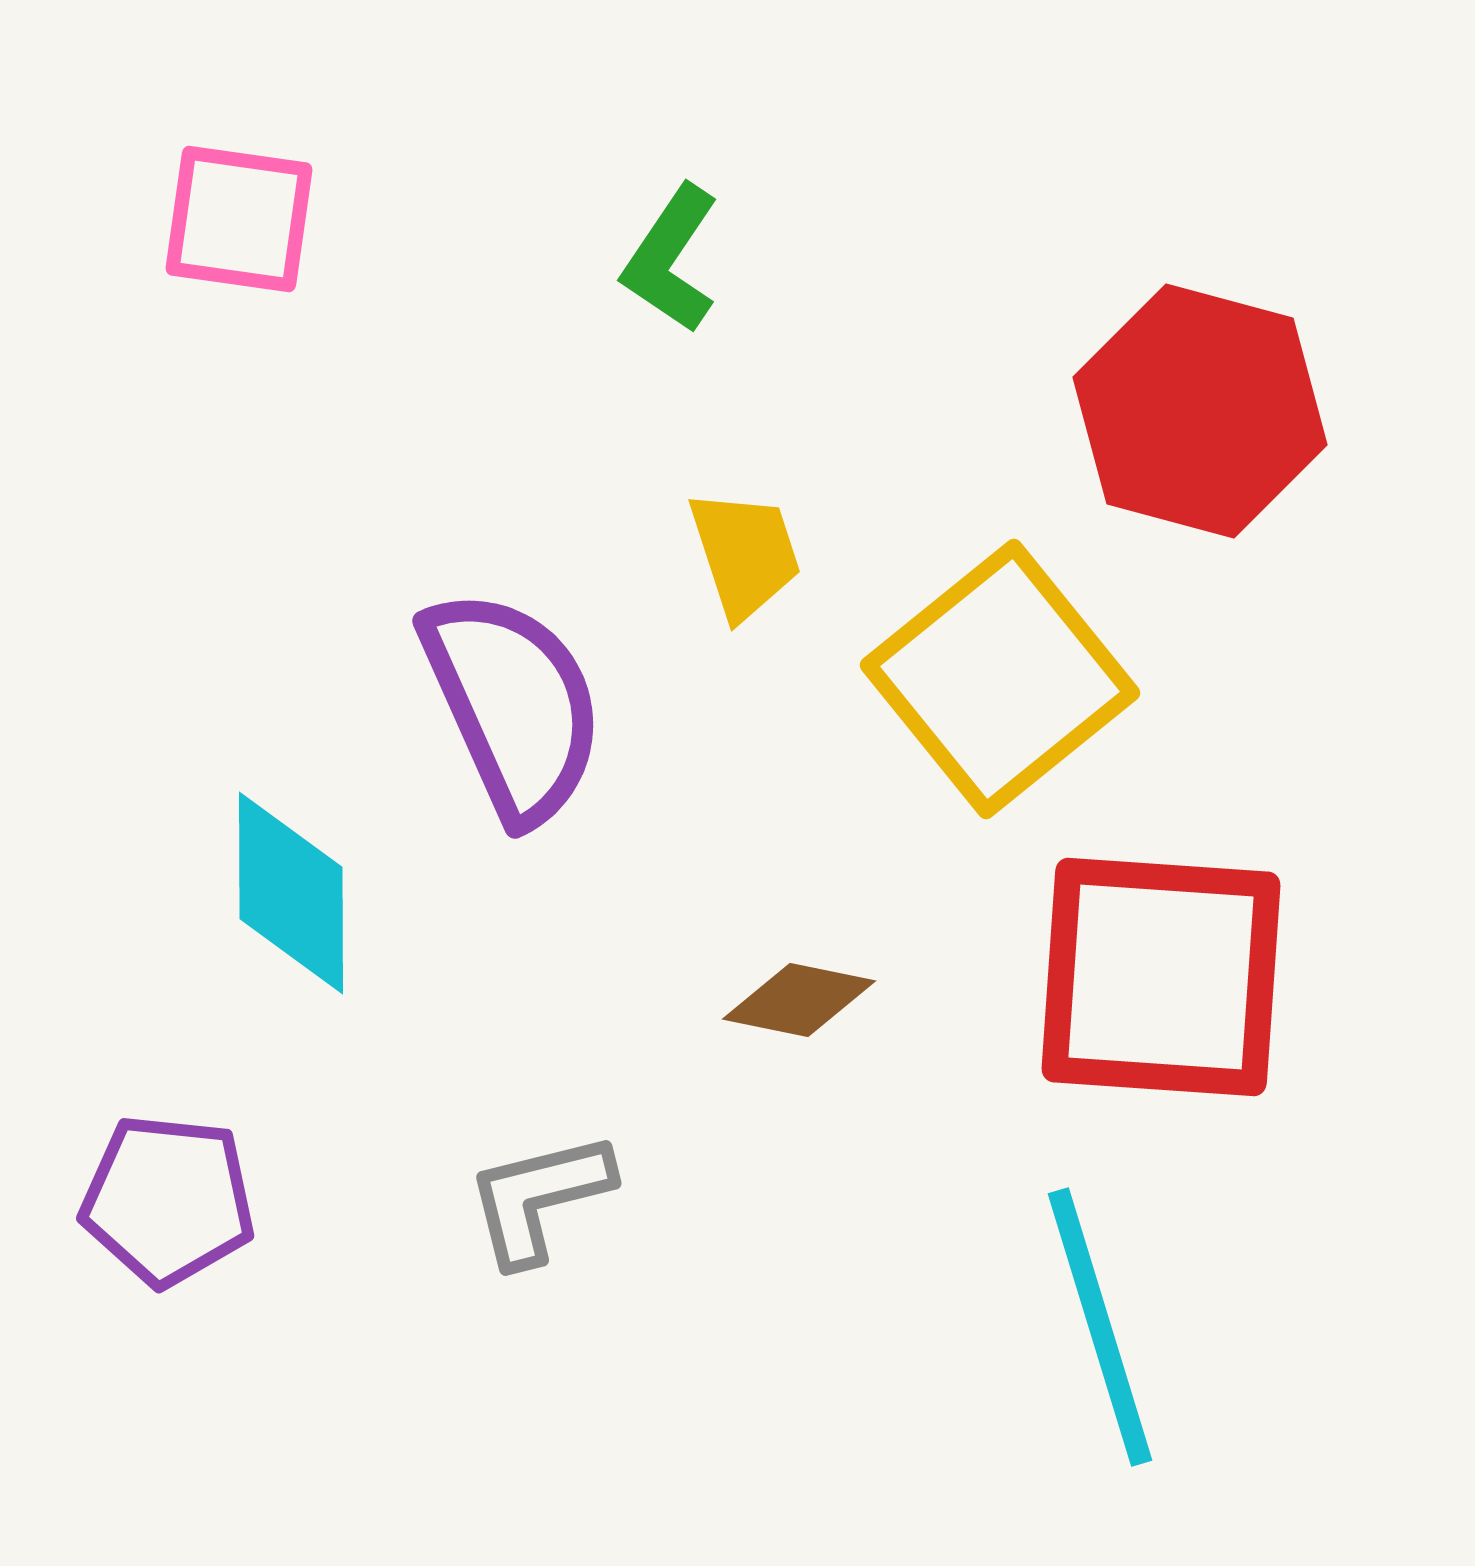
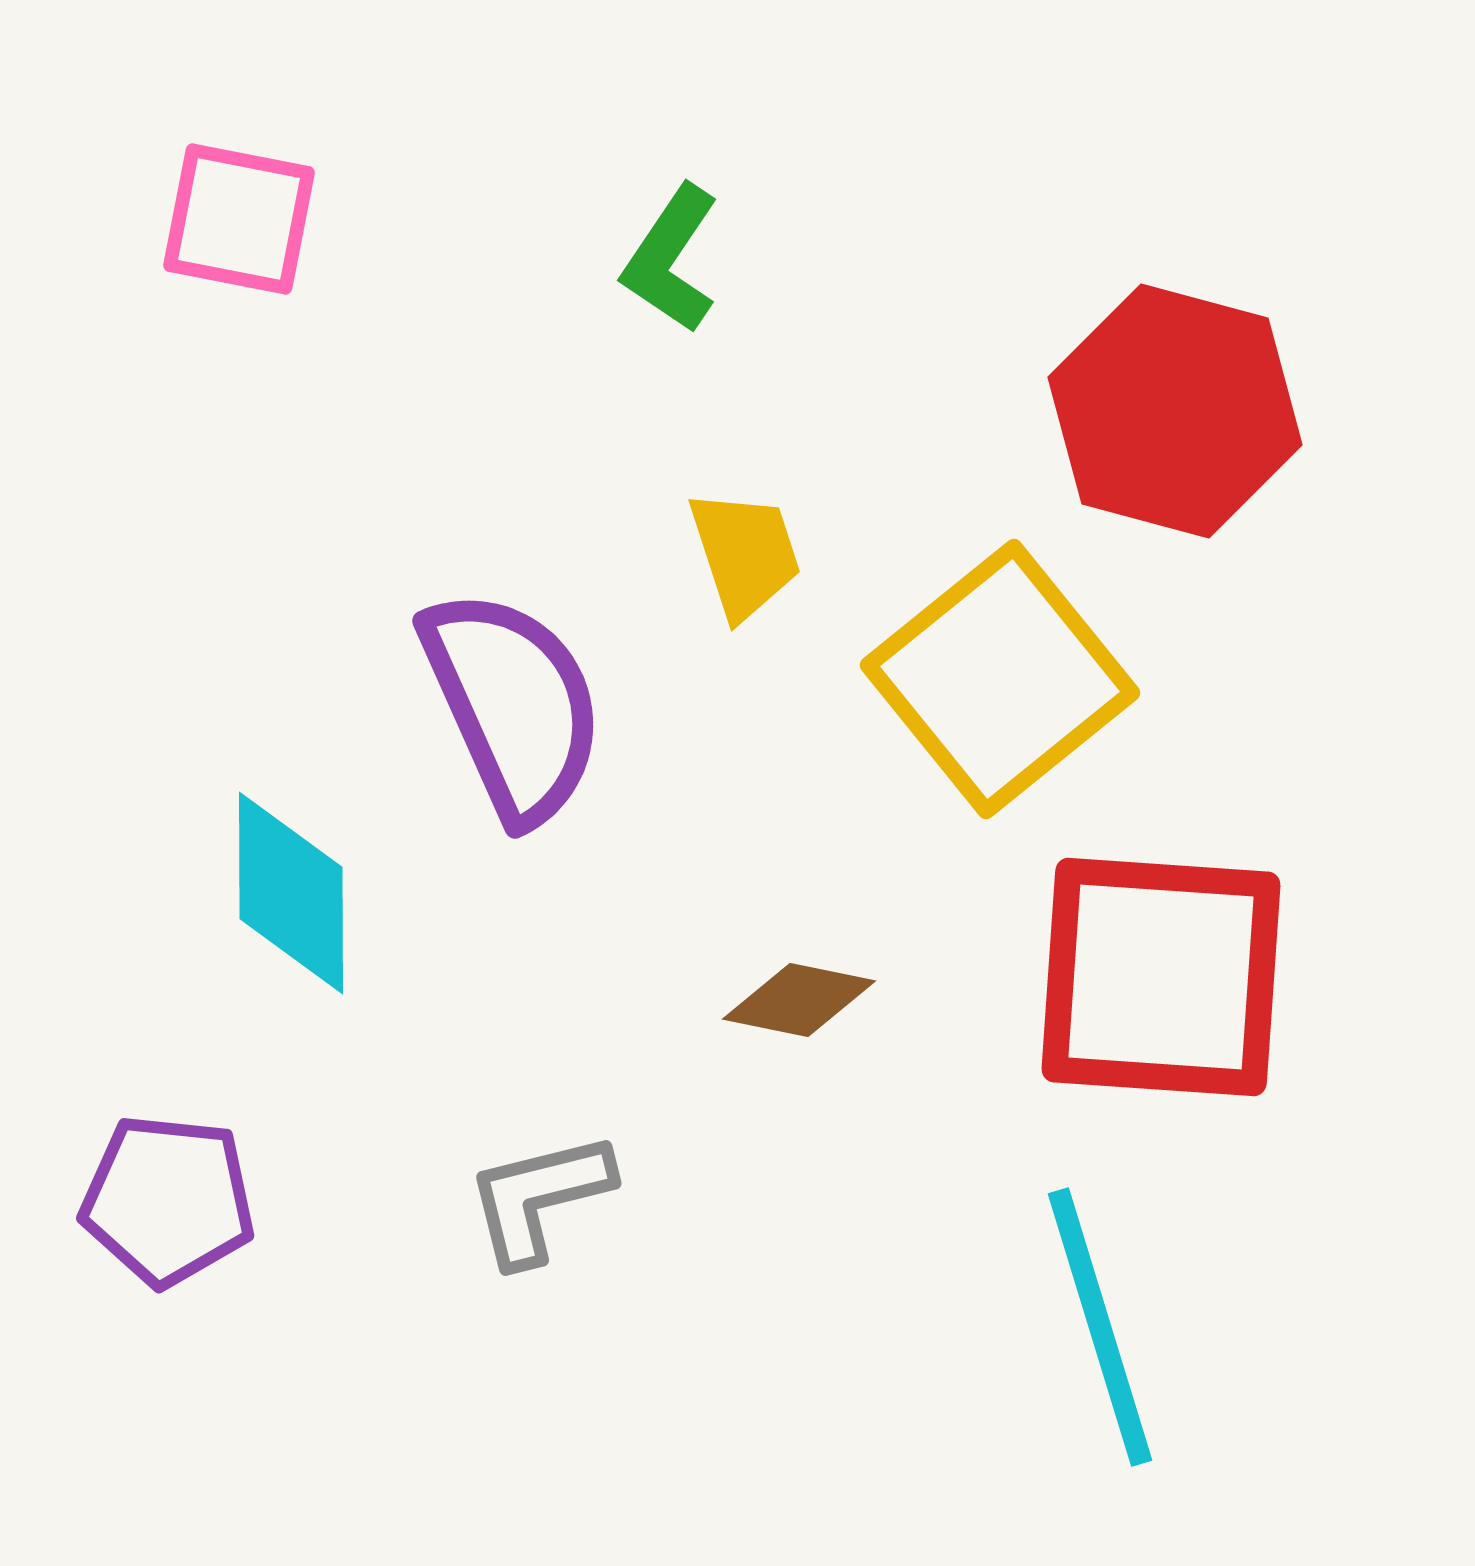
pink square: rotated 3 degrees clockwise
red hexagon: moved 25 px left
